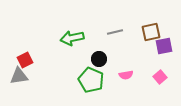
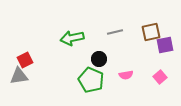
purple square: moved 1 px right, 1 px up
